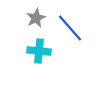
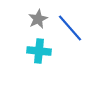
gray star: moved 2 px right, 1 px down
